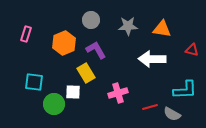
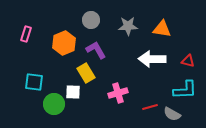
red triangle: moved 4 px left, 11 px down
